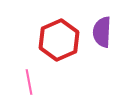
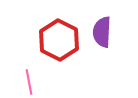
red hexagon: rotated 9 degrees counterclockwise
